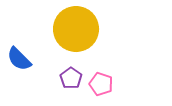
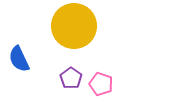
yellow circle: moved 2 px left, 3 px up
blue semicircle: rotated 20 degrees clockwise
